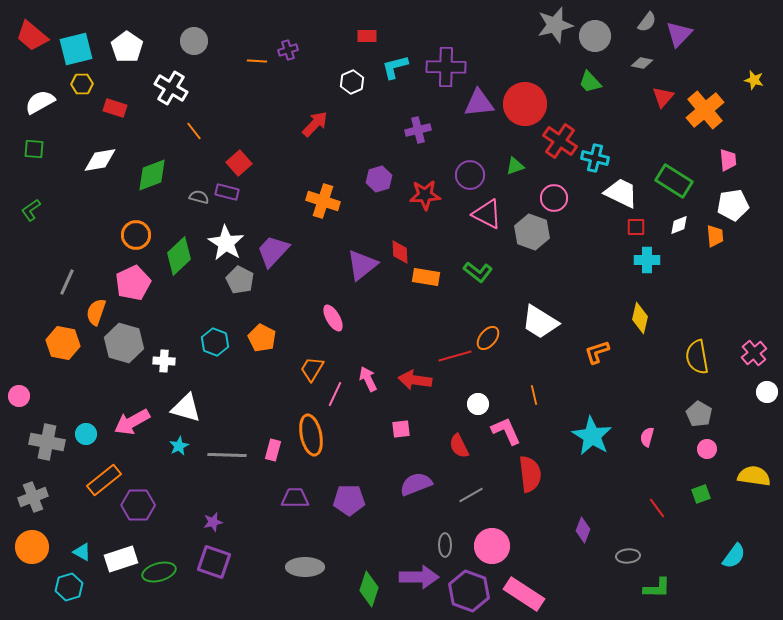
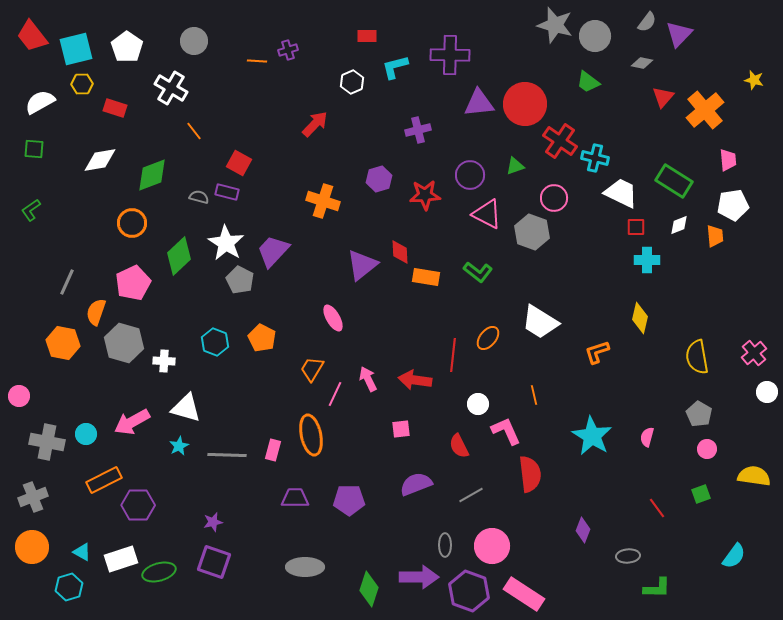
gray star at (555, 25): rotated 30 degrees clockwise
red trapezoid at (32, 36): rotated 12 degrees clockwise
purple cross at (446, 67): moved 4 px right, 12 px up
green trapezoid at (590, 82): moved 2 px left; rotated 10 degrees counterclockwise
red square at (239, 163): rotated 20 degrees counterclockwise
orange circle at (136, 235): moved 4 px left, 12 px up
red line at (455, 356): moved 2 px left, 1 px up; rotated 68 degrees counterclockwise
orange rectangle at (104, 480): rotated 12 degrees clockwise
